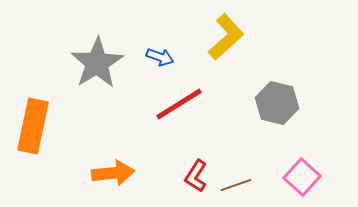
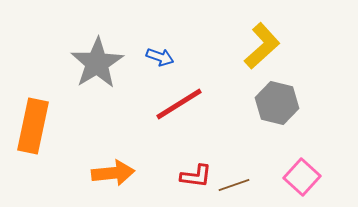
yellow L-shape: moved 36 px right, 9 px down
red L-shape: rotated 116 degrees counterclockwise
brown line: moved 2 px left
